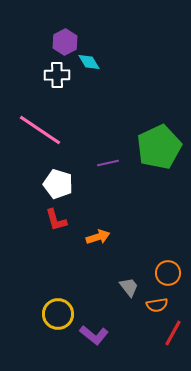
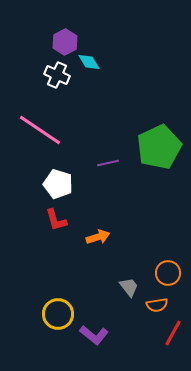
white cross: rotated 25 degrees clockwise
